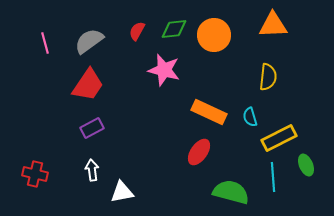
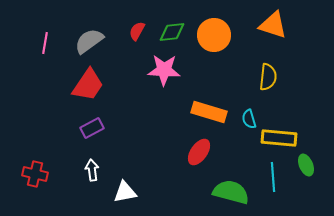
orange triangle: rotated 20 degrees clockwise
green diamond: moved 2 px left, 3 px down
pink line: rotated 25 degrees clockwise
pink star: rotated 12 degrees counterclockwise
orange rectangle: rotated 8 degrees counterclockwise
cyan semicircle: moved 1 px left, 2 px down
yellow rectangle: rotated 32 degrees clockwise
white triangle: moved 3 px right
